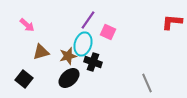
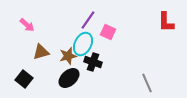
red L-shape: moved 6 px left; rotated 95 degrees counterclockwise
cyan ellipse: rotated 10 degrees clockwise
